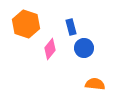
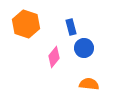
pink diamond: moved 4 px right, 8 px down
orange semicircle: moved 6 px left
